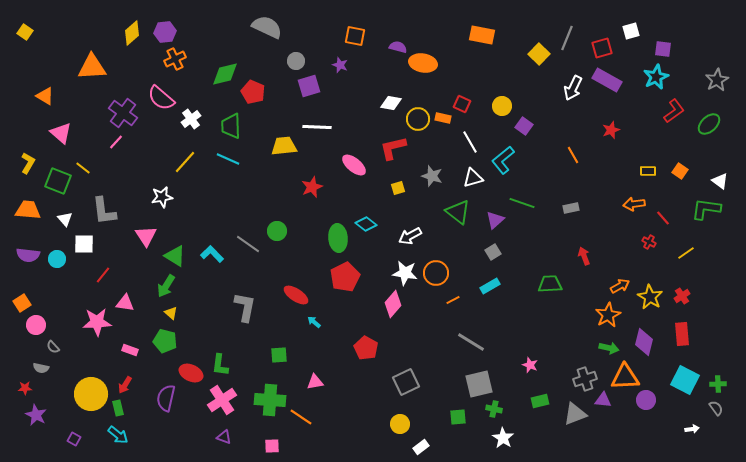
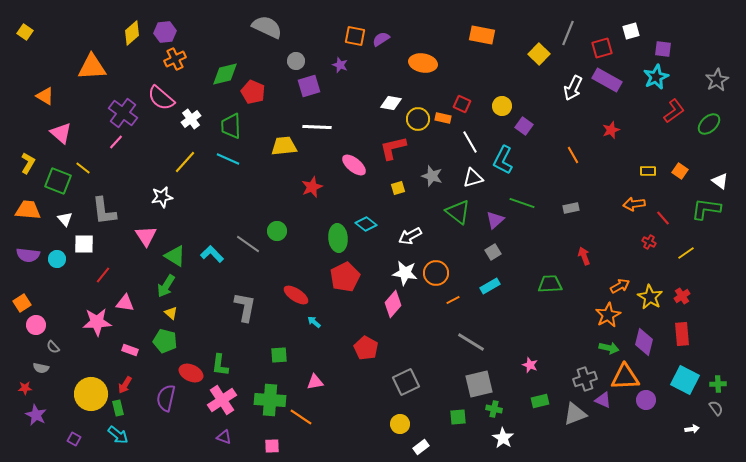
gray line at (567, 38): moved 1 px right, 5 px up
purple semicircle at (398, 47): moved 17 px left, 8 px up; rotated 48 degrees counterclockwise
cyan L-shape at (503, 160): rotated 24 degrees counterclockwise
purple triangle at (603, 400): rotated 18 degrees clockwise
